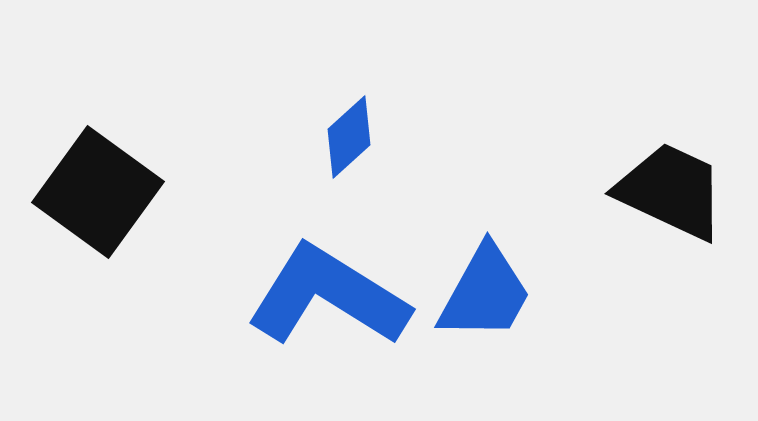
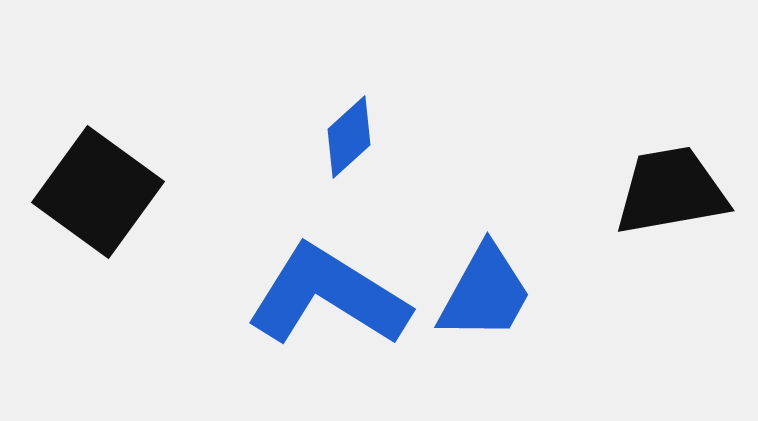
black trapezoid: rotated 35 degrees counterclockwise
